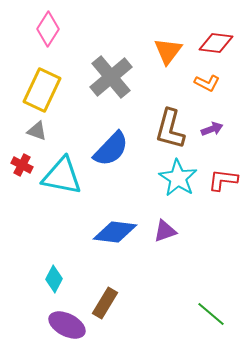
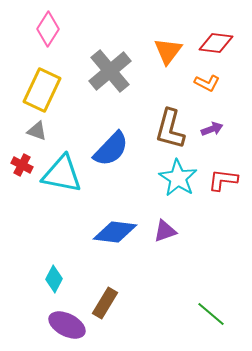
gray cross: moved 1 px left, 6 px up
cyan triangle: moved 2 px up
